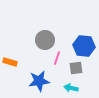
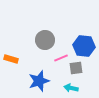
pink line: moved 4 px right; rotated 48 degrees clockwise
orange rectangle: moved 1 px right, 3 px up
blue star: rotated 10 degrees counterclockwise
